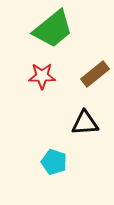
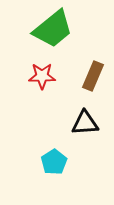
brown rectangle: moved 2 px left, 2 px down; rotated 28 degrees counterclockwise
cyan pentagon: rotated 20 degrees clockwise
